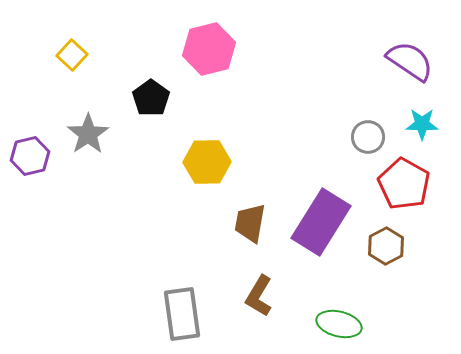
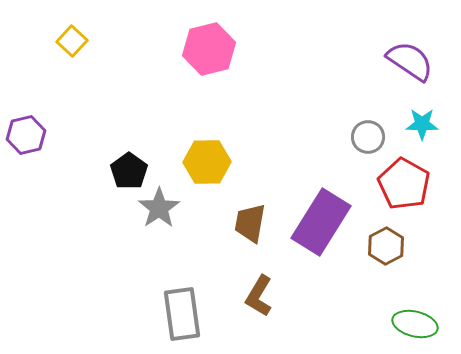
yellow square: moved 14 px up
black pentagon: moved 22 px left, 73 px down
gray star: moved 71 px right, 74 px down
purple hexagon: moved 4 px left, 21 px up
green ellipse: moved 76 px right
